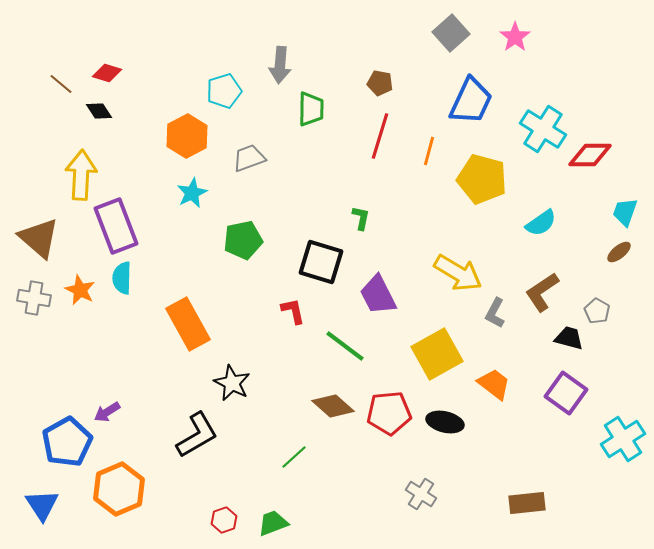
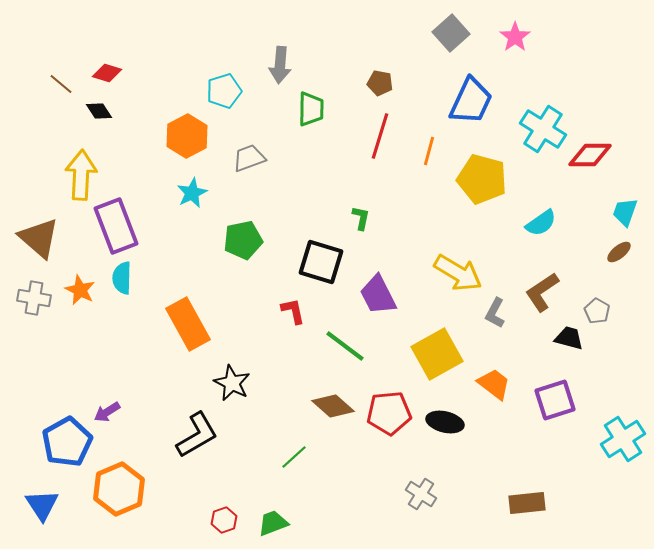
purple square at (566, 393): moved 11 px left, 7 px down; rotated 36 degrees clockwise
